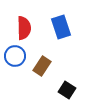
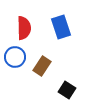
blue circle: moved 1 px down
